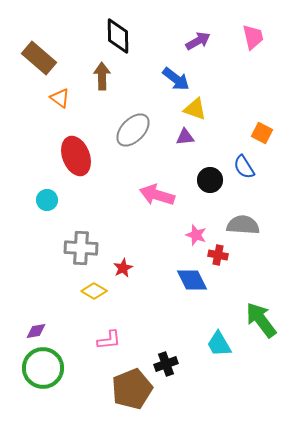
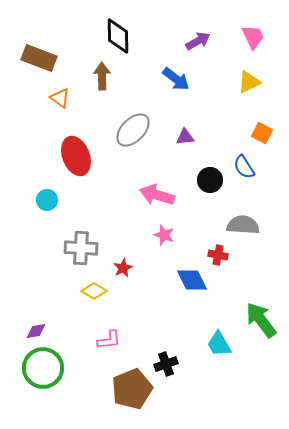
pink trapezoid: rotated 12 degrees counterclockwise
brown rectangle: rotated 20 degrees counterclockwise
yellow triangle: moved 54 px right, 27 px up; rotated 45 degrees counterclockwise
pink star: moved 32 px left
